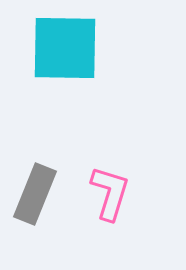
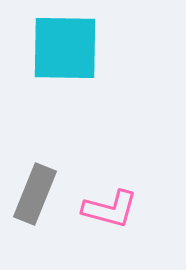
pink L-shape: moved 16 px down; rotated 88 degrees clockwise
